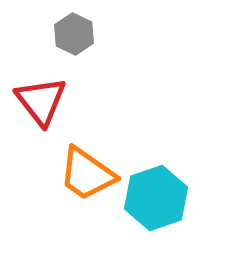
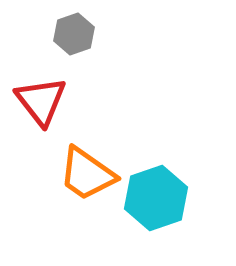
gray hexagon: rotated 15 degrees clockwise
